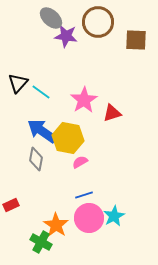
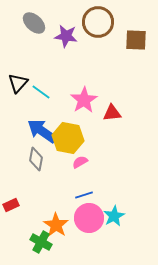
gray ellipse: moved 17 px left, 5 px down
red triangle: rotated 12 degrees clockwise
